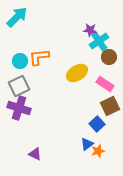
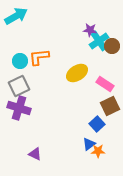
cyan arrow: moved 1 px left, 1 px up; rotated 15 degrees clockwise
brown circle: moved 3 px right, 11 px up
blue triangle: moved 2 px right
orange star: rotated 16 degrees clockwise
